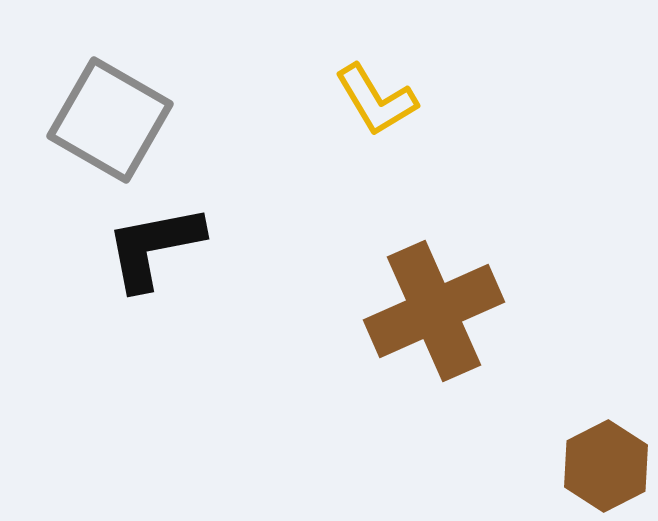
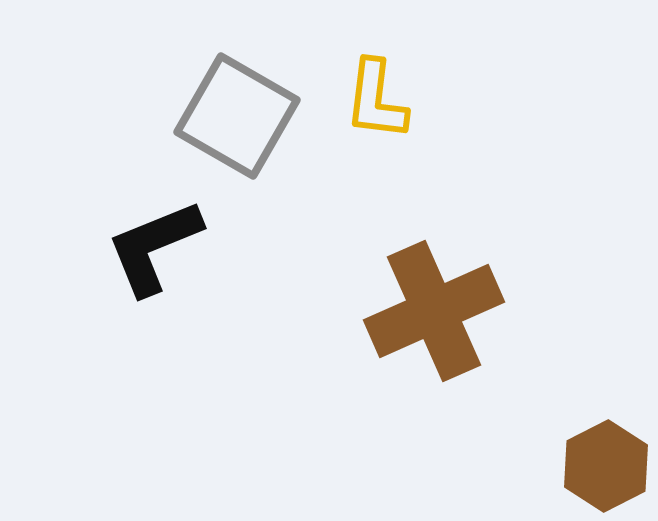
yellow L-shape: rotated 38 degrees clockwise
gray square: moved 127 px right, 4 px up
black L-shape: rotated 11 degrees counterclockwise
